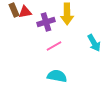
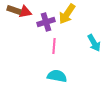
brown rectangle: rotated 48 degrees counterclockwise
yellow arrow: rotated 35 degrees clockwise
pink line: rotated 56 degrees counterclockwise
